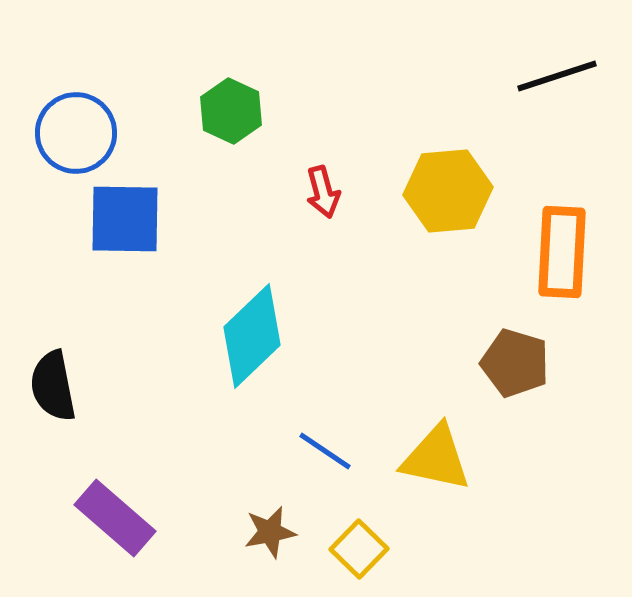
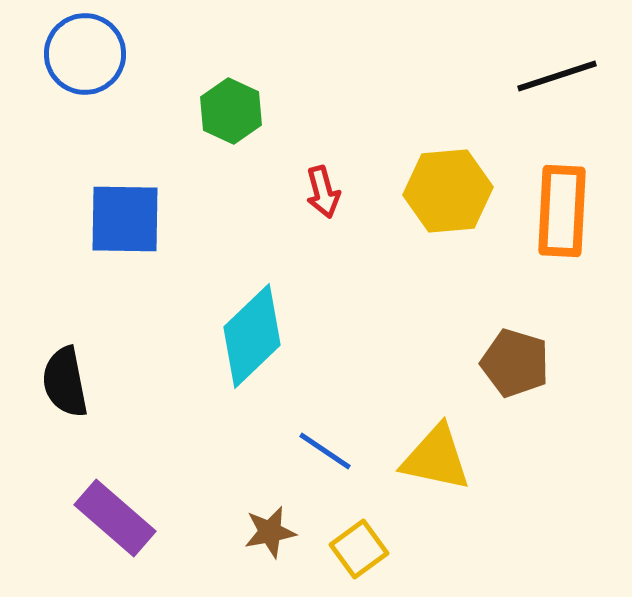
blue circle: moved 9 px right, 79 px up
orange rectangle: moved 41 px up
black semicircle: moved 12 px right, 4 px up
yellow square: rotated 10 degrees clockwise
